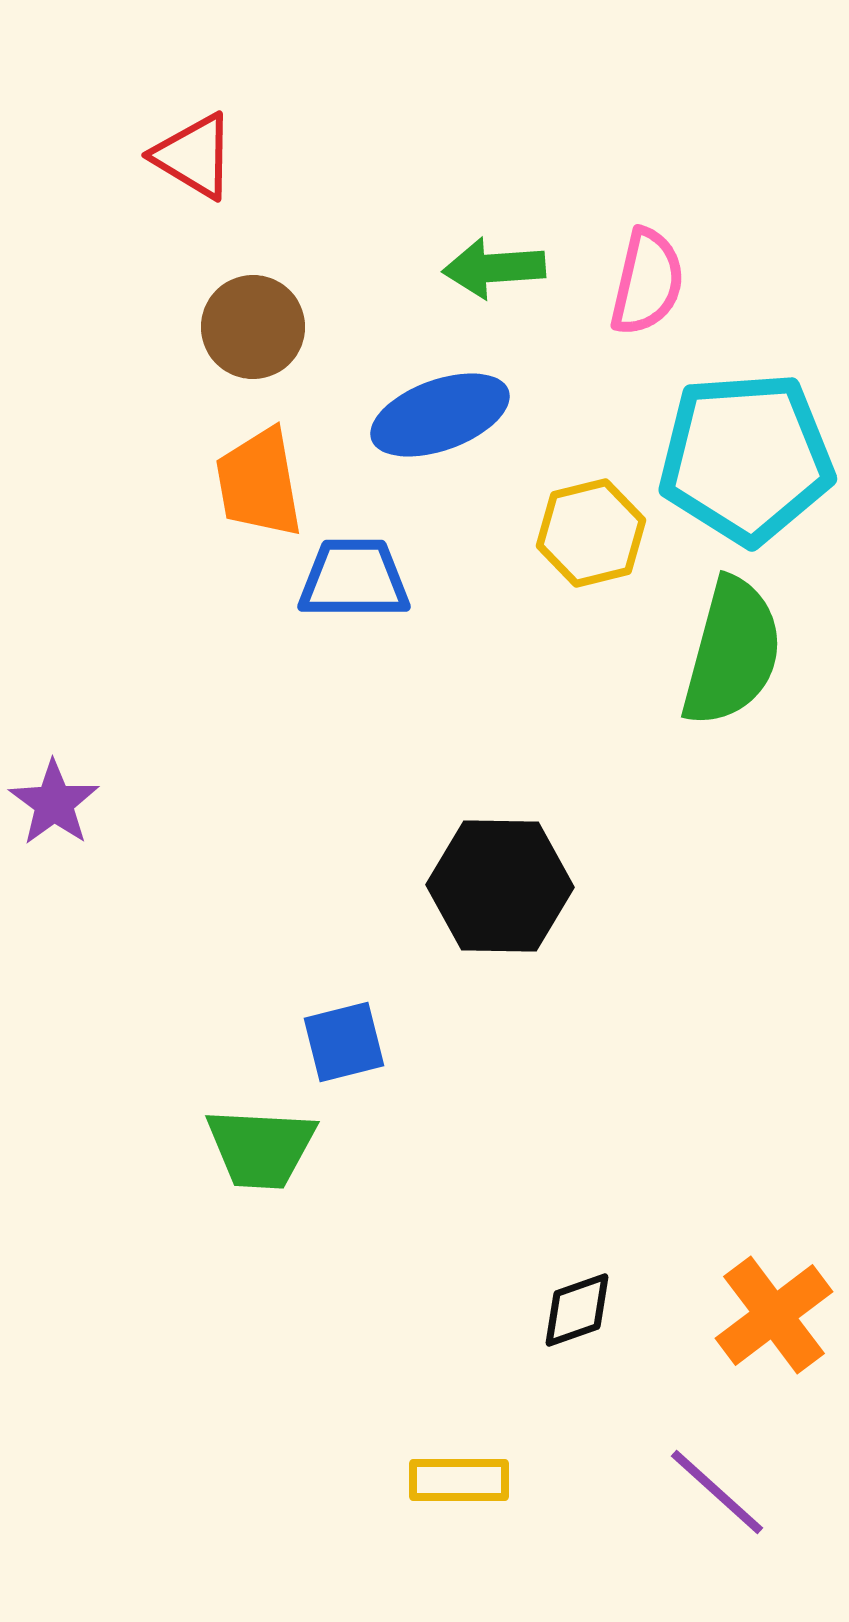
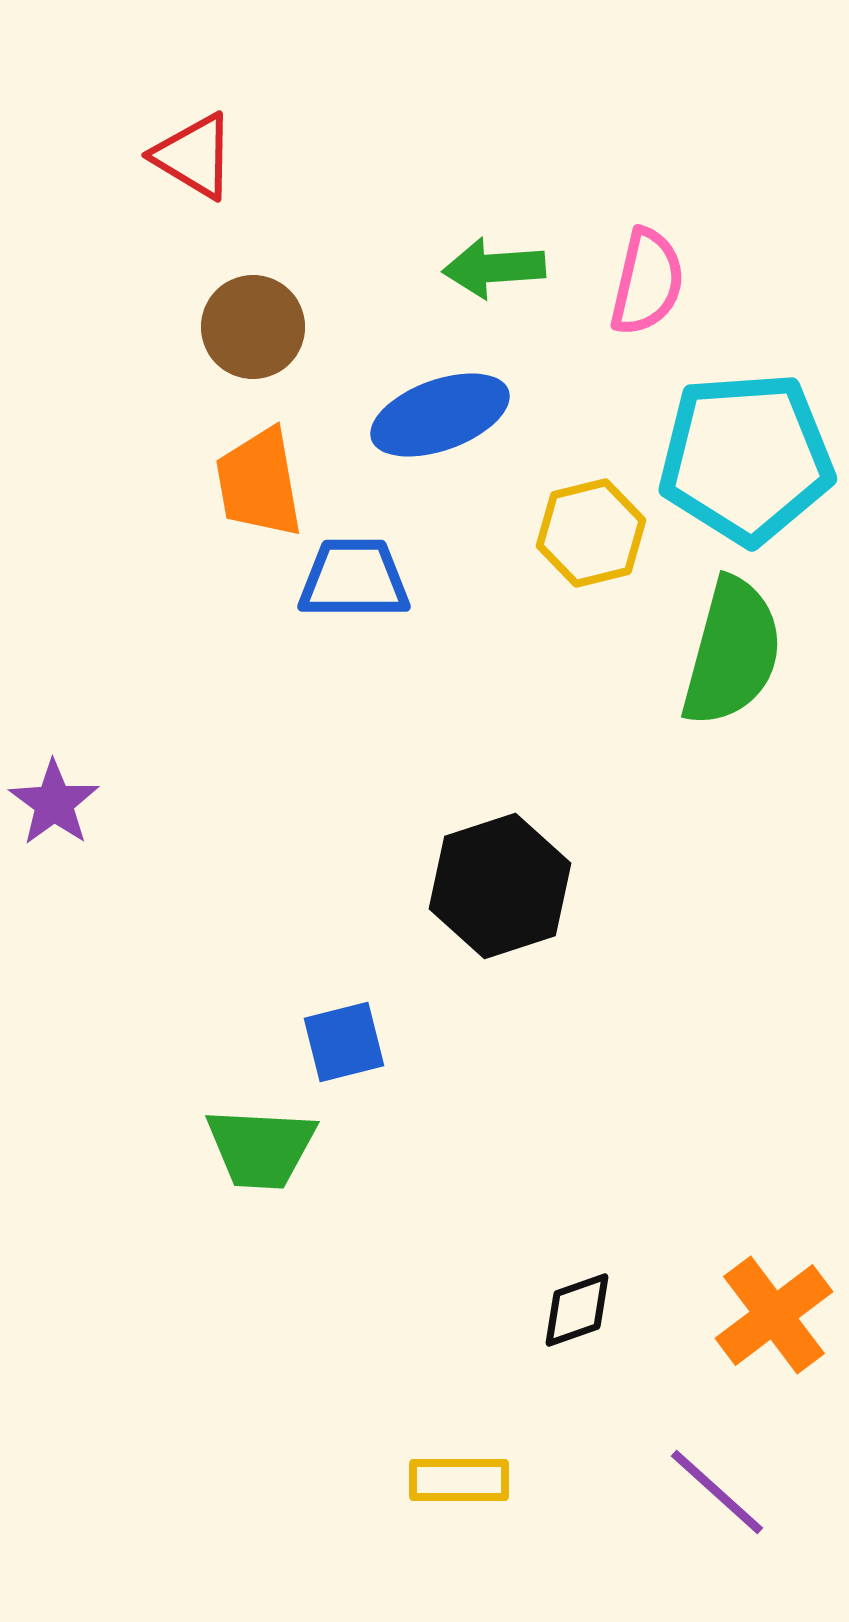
black hexagon: rotated 19 degrees counterclockwise
